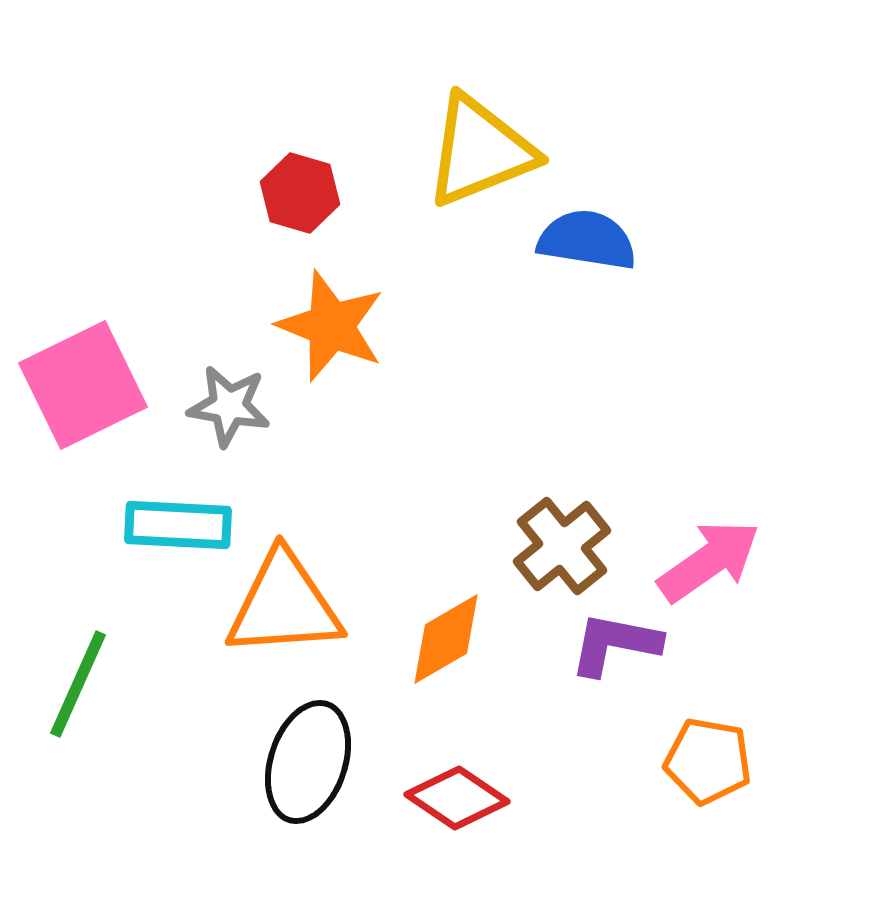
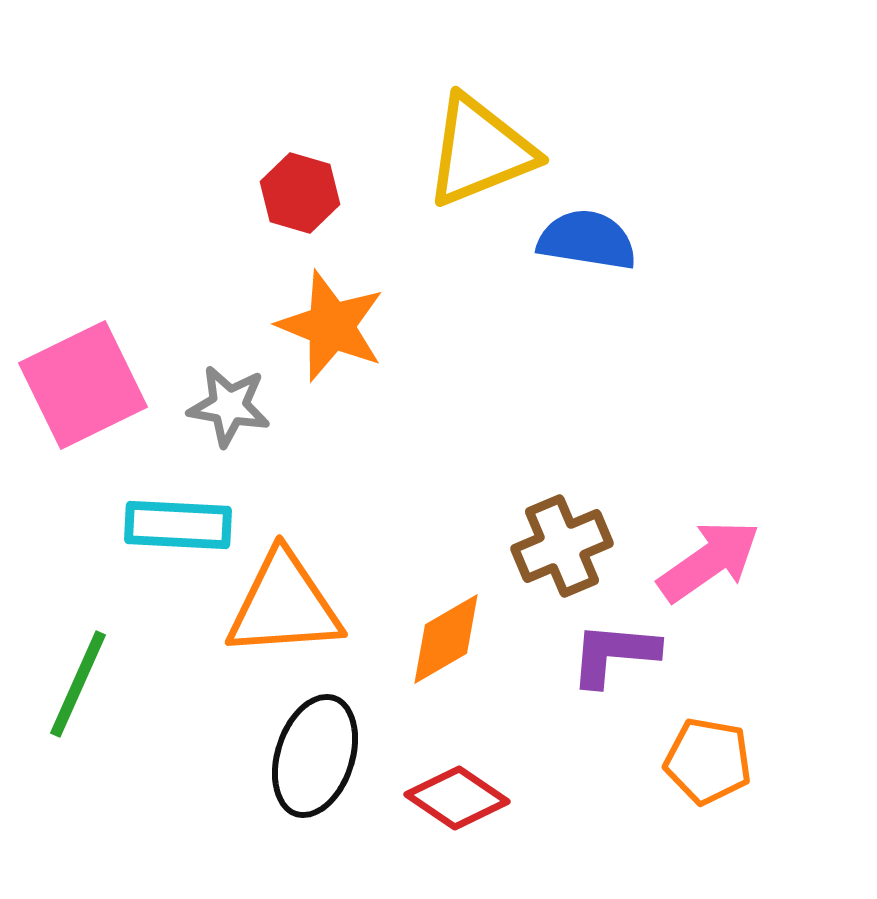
brown cross: rotated 16 degrees clockwise
purple L-shape: moved 1 px left, 10 px down; rotated 6 degrees counterclockwise
black ellipse: moved 7 px right, 6 px up
